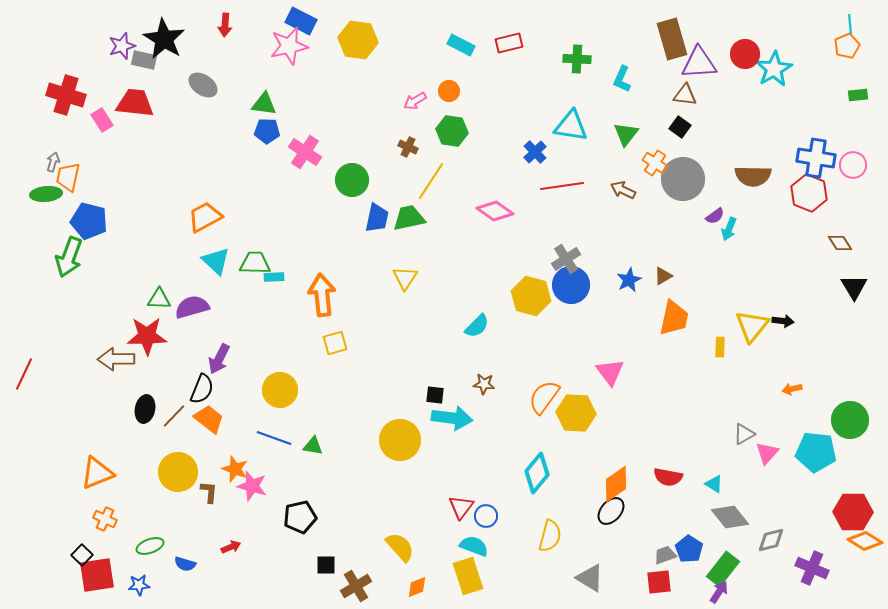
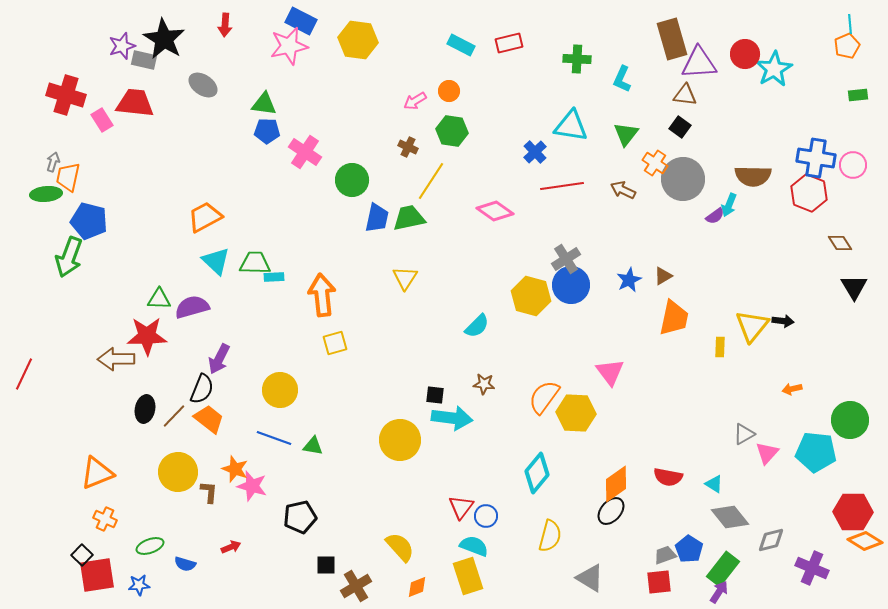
cyan arrow at (729, 229): moved 24 px up
